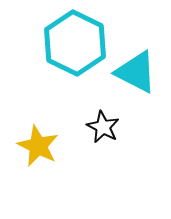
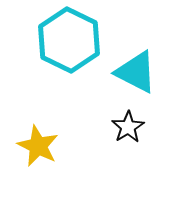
cyan hexagon: moved 6 px left, 3 px up
black star: moved 25 px right; rotated 12 degrees clockwise
